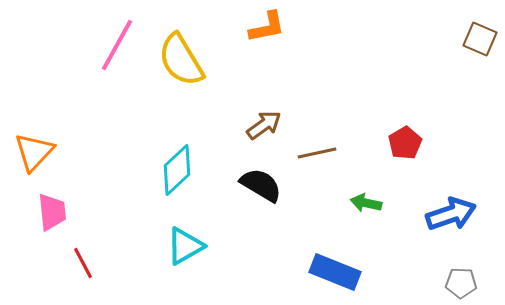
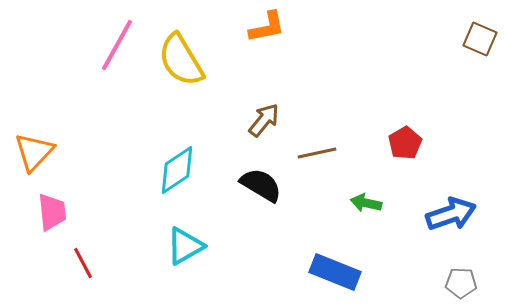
brown arrow: moved 5 px up; rotated 15 degrees counterclockwise
cyan diamond: rotated 9 degrees clockwise
